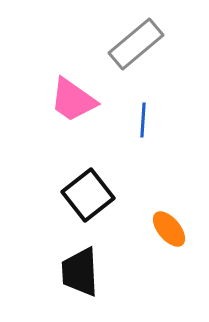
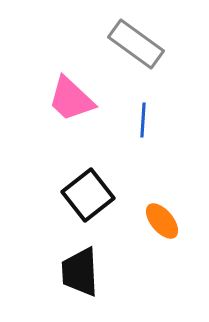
gray rectangle: rotated 76 degrees clockwise
pink trapezoid: moved 2 px left, 1 px up; rotated 8 degrees clockwise
orange ellipse: moved 7 px left, 8 px up
